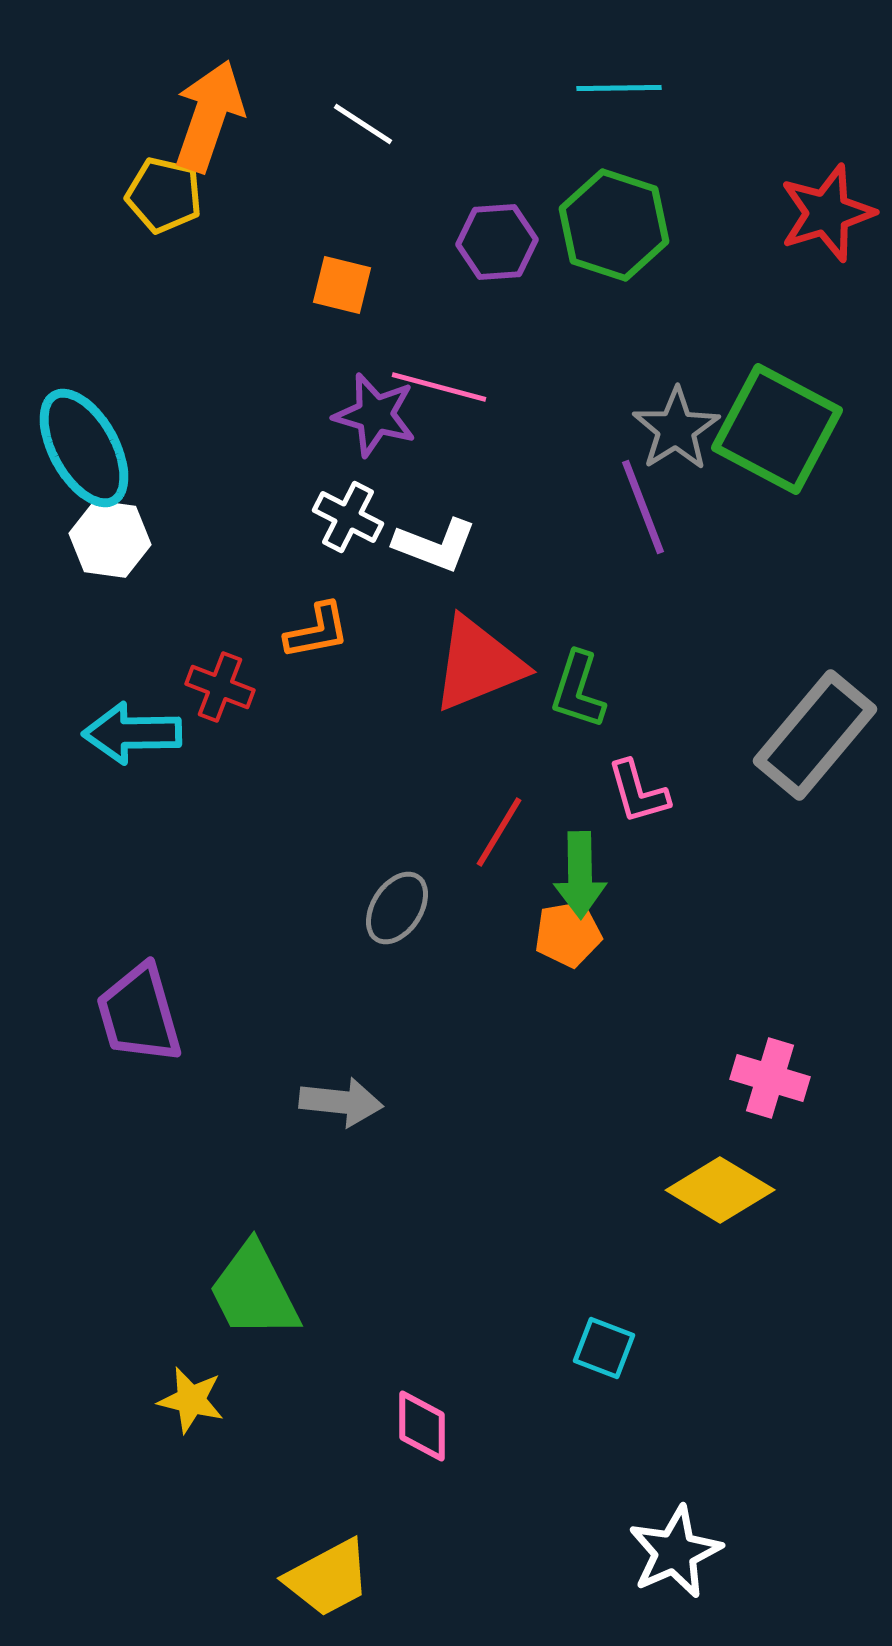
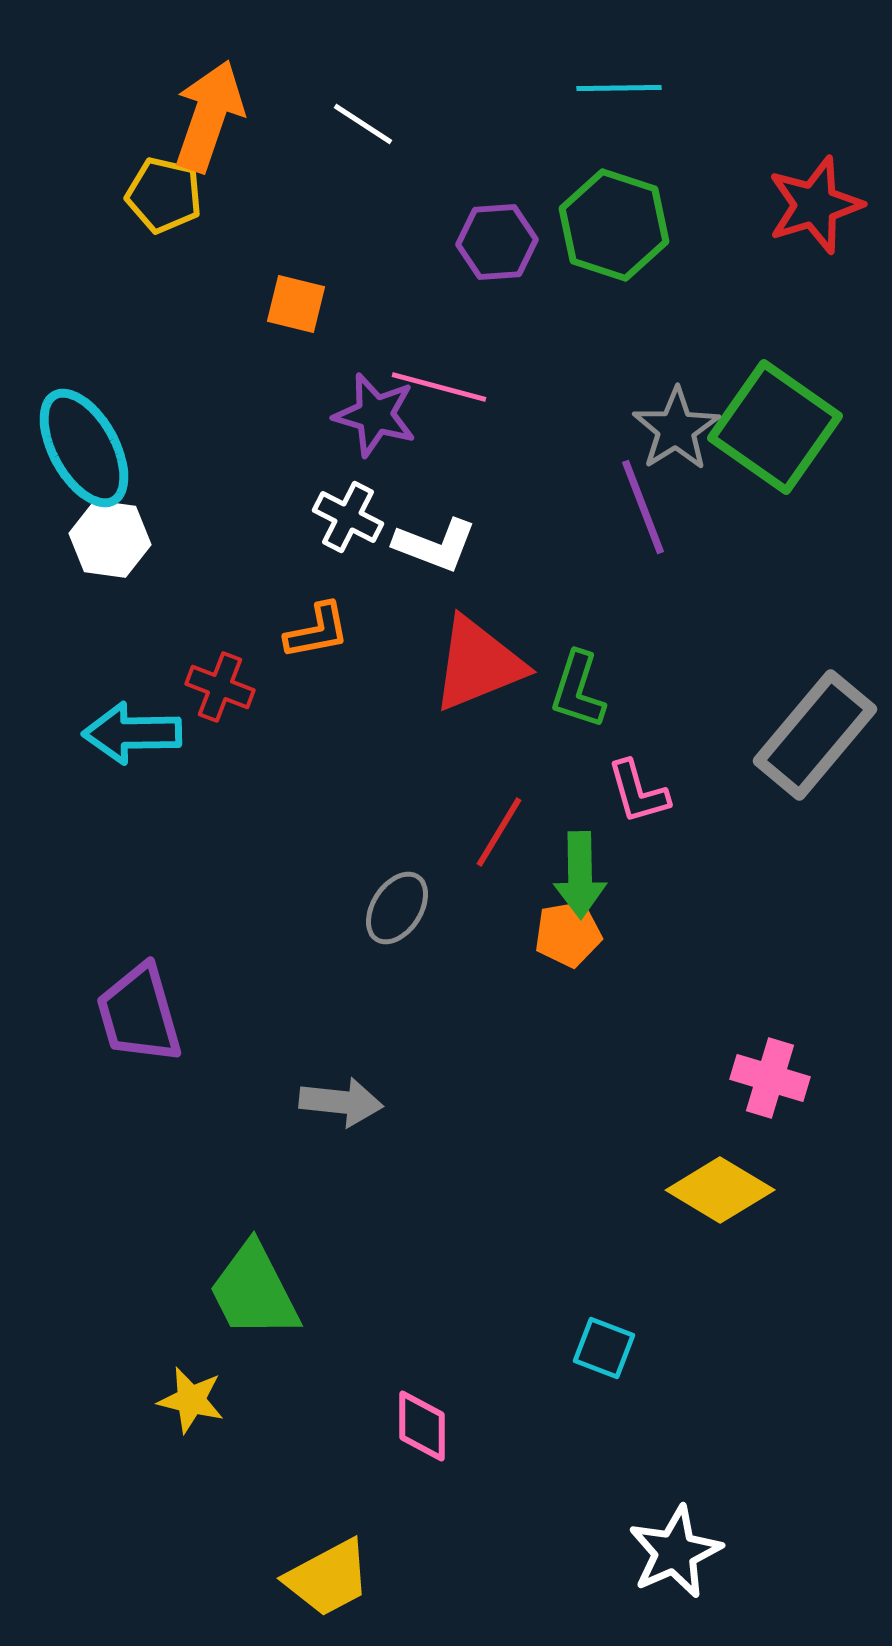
red star: moved 12 px left, 8 px up
orange square: moved 46 px left, 19 px down
green square: moved 2 px left, 2 px up; rotated 7 degrees clockwise
